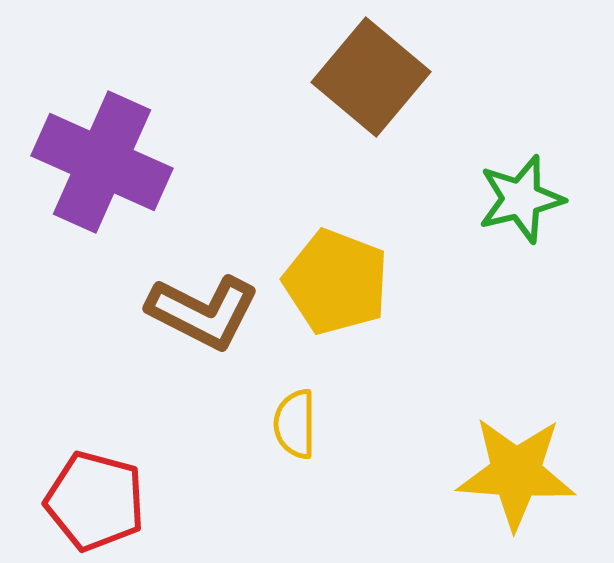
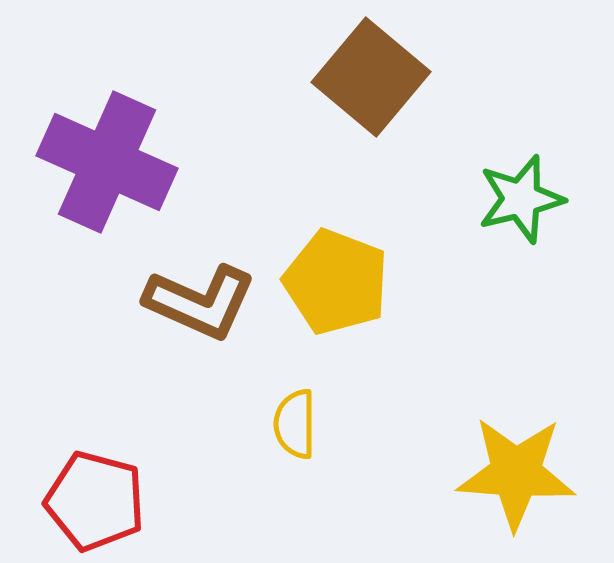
purple cross: moved 5 px right
brown L-shape: moved 3 px left, 10 px up; rotated 3 degrees counterclockwise
